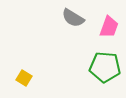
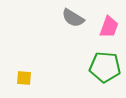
yellow square: rotated 28 degrees counterclockwise
